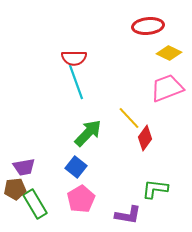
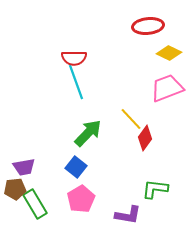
yellow line: moved 2 px right, 1 px down
